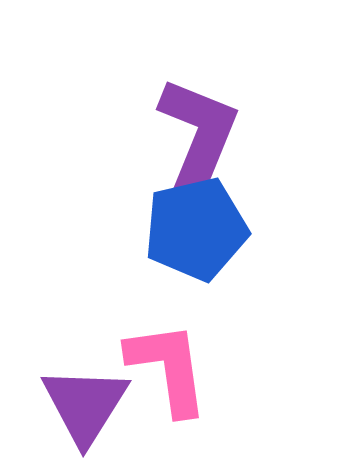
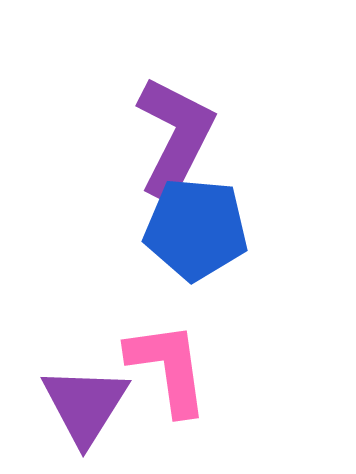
purple L-shape: moved 23 px left; rotated 5 degrees clockwise
blue pentagon: rotated 18 degrees clockwise
